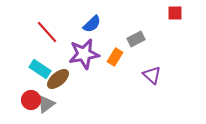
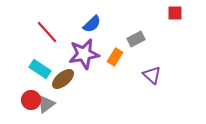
brown ellipse: moved 5 px right
